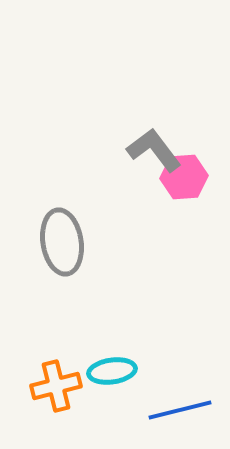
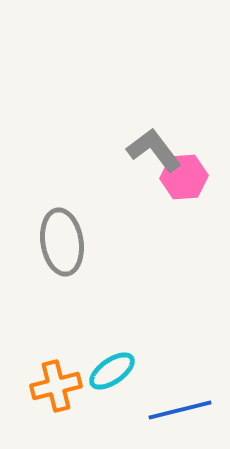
cyan ellipse: rotated 27 degrees counterclockwise
